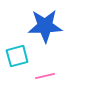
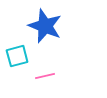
blue star: rotated 24 degrees clockwise
